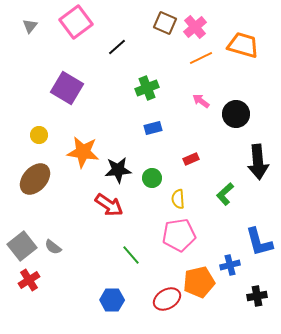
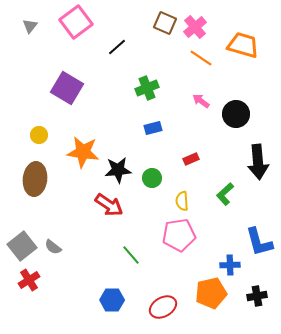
orange line: rotated 60 degrees clockwise
brown ellipse: rotated 36 degrees counterclockwise
yellow semicircle: moved 4 px right, 2 px down
blue cross: rotated 12 degrees clockwise
orange pentagon: moved 12 px right, 11 px down
red ellipse: moved 4 px left, 8 px down
